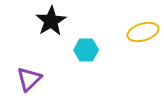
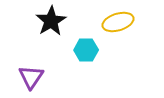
yellow ellipse: moved 25 px left, 10 px up
purple triangle: moved 2 px right, 2 px up; rotated 12 degrees counterclockwise
